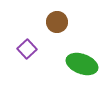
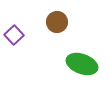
purple square: moved 13 px left, 14 px up
